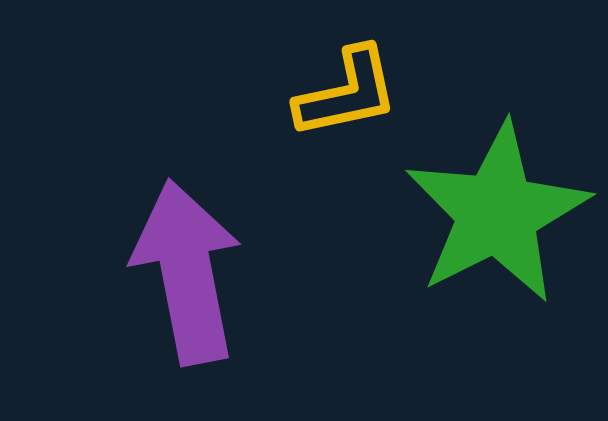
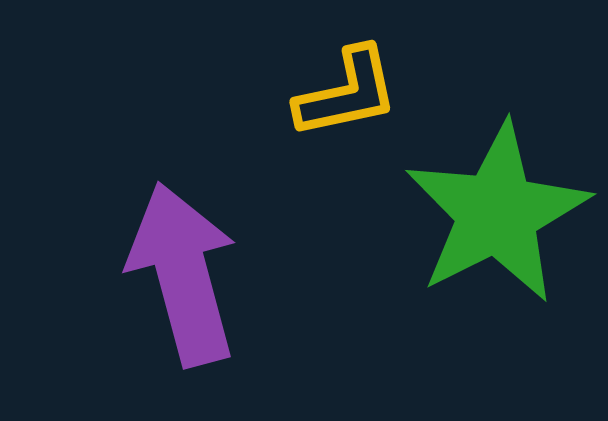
purple arrow: moved 4 px left, 2 px down; rotated 4 degrees counterclockwise
